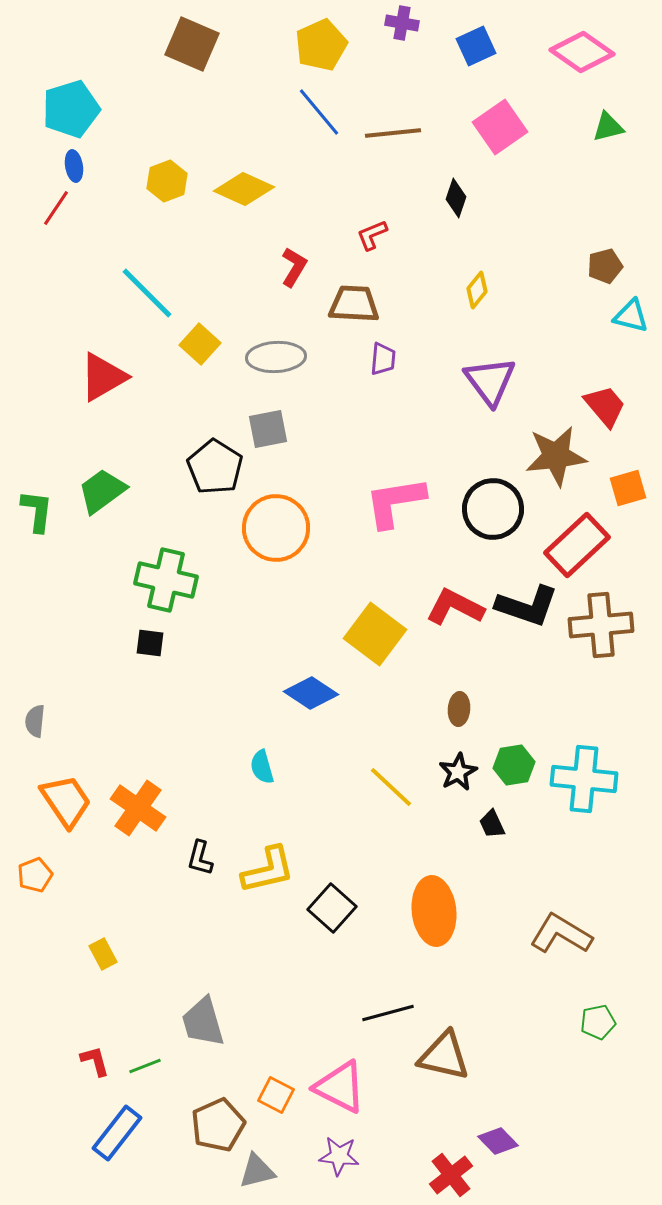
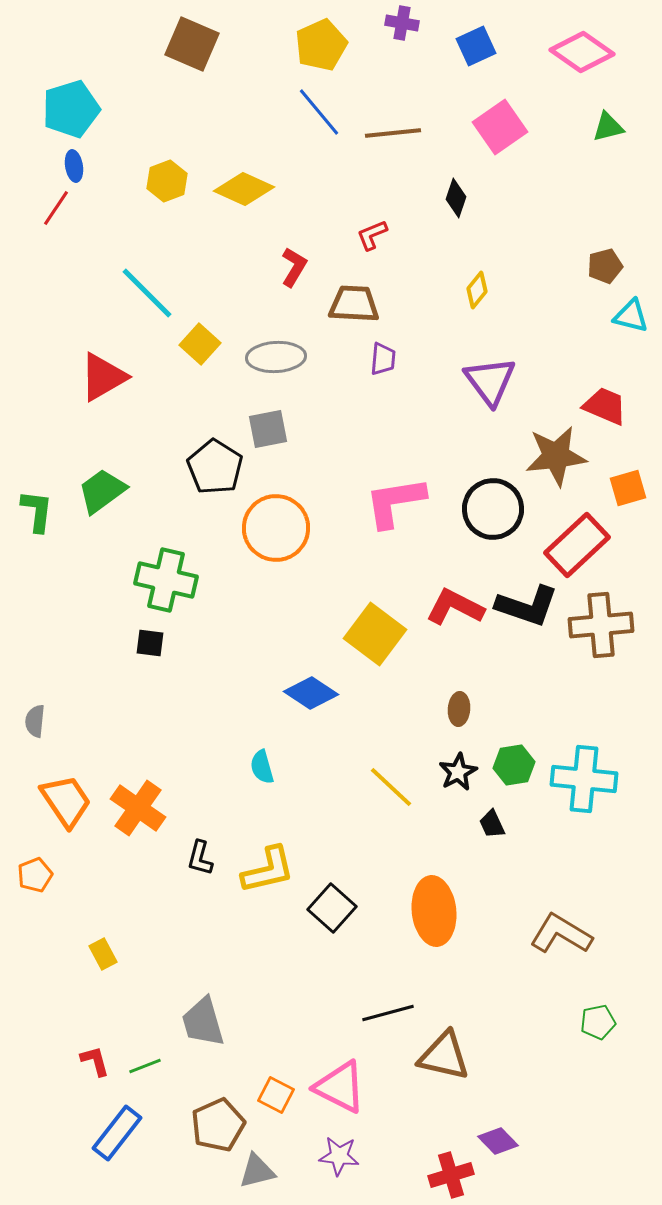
red trapezoid at (605, 406): rotated 27 degrees counterclockwise
red cross at (451, 1175): rotated 21 degrees clockwise
